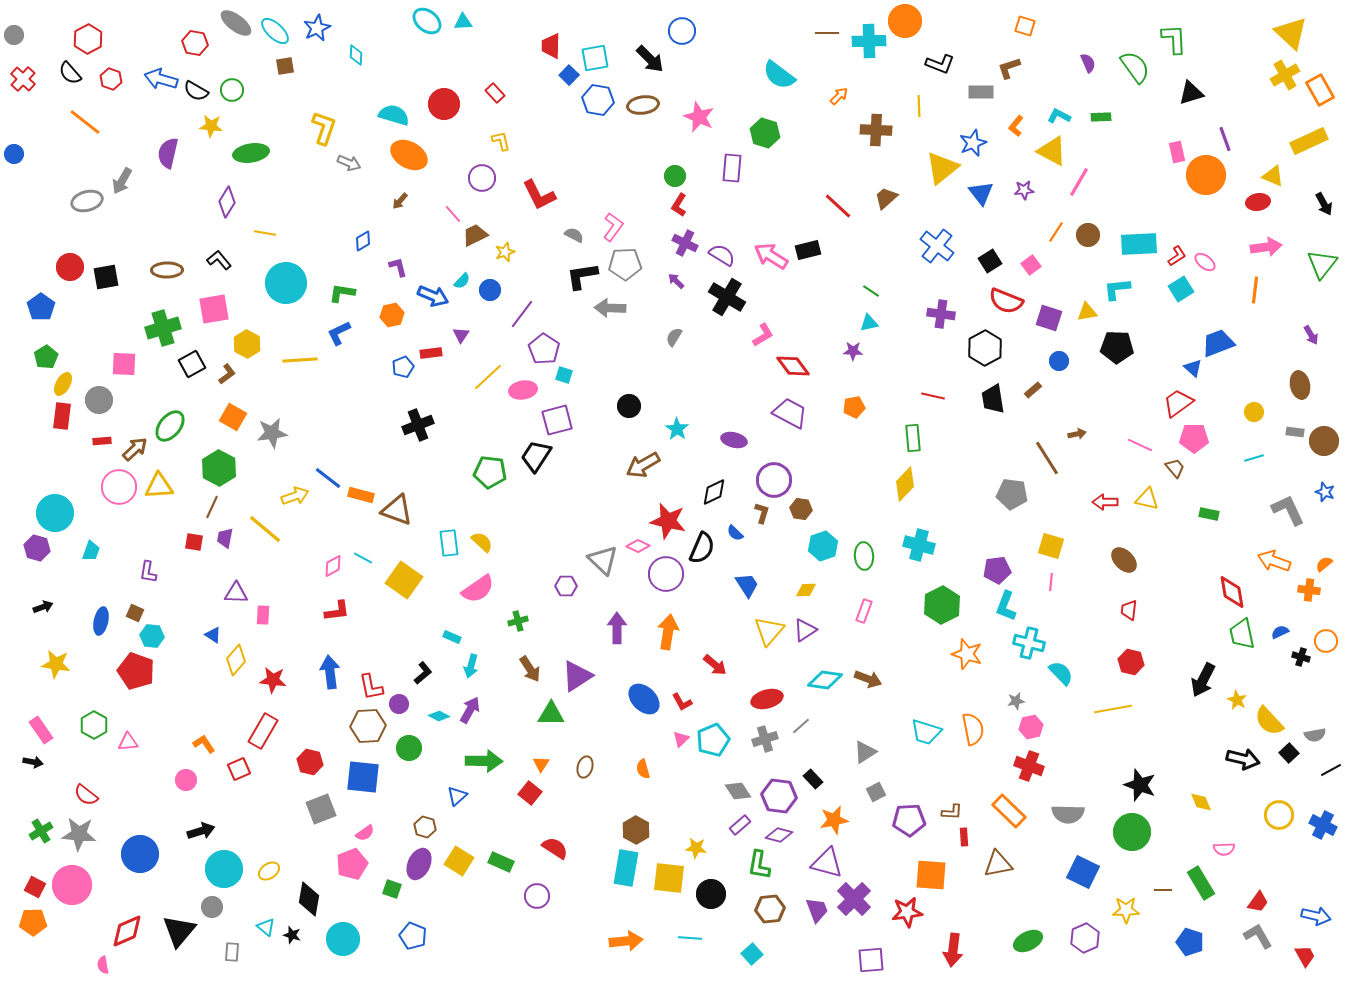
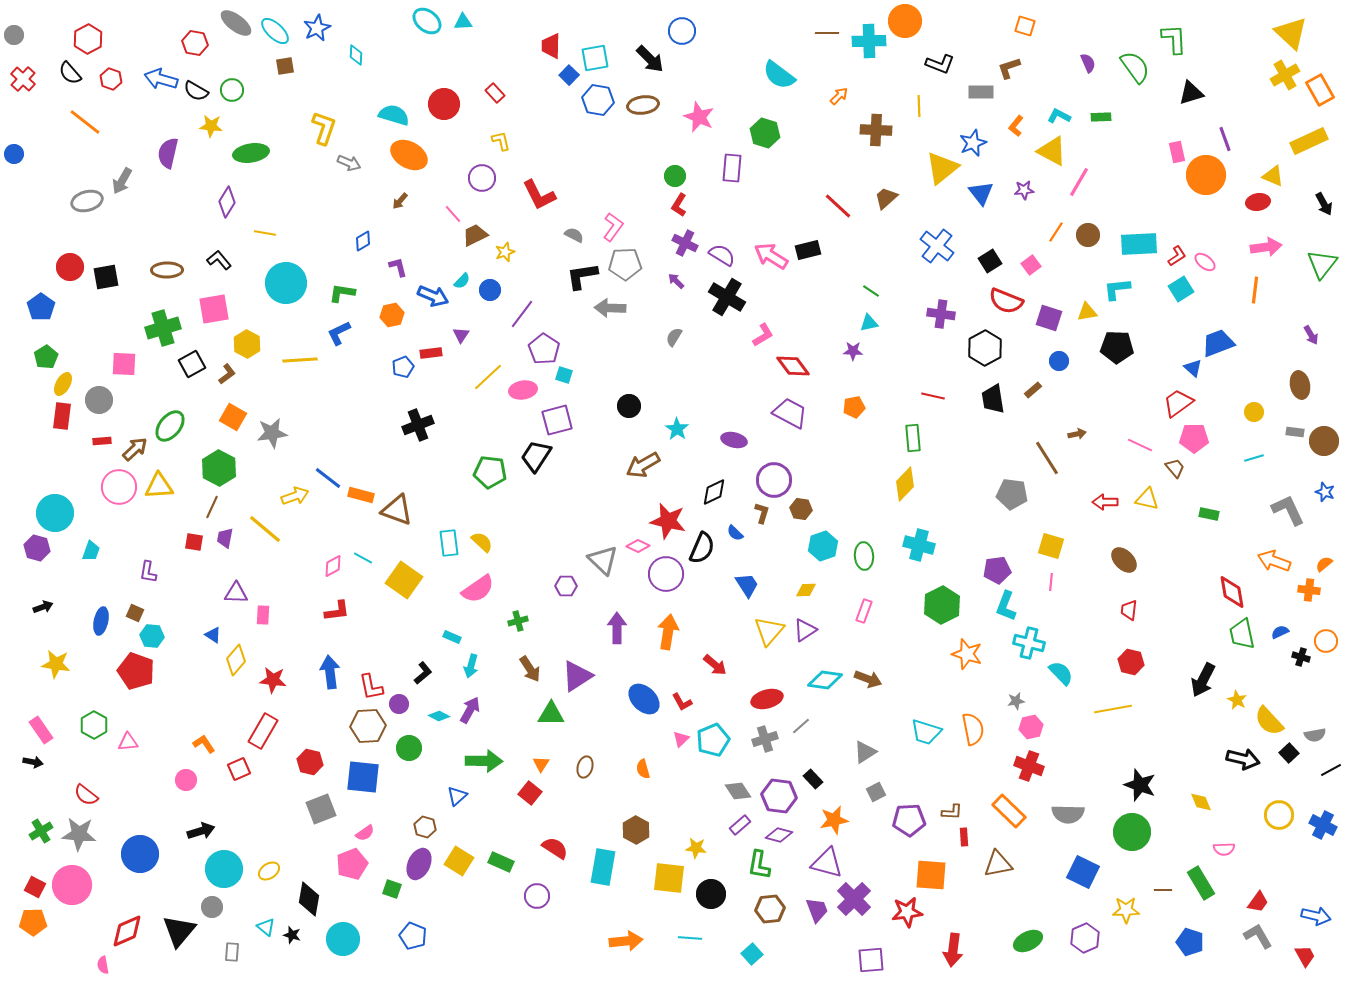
cyan rectangle at (626, 868): moved 23 px left, 1 px up
